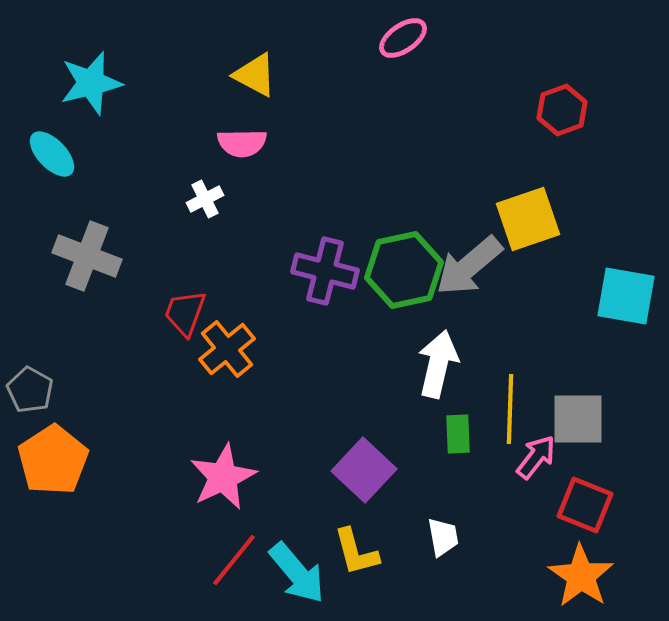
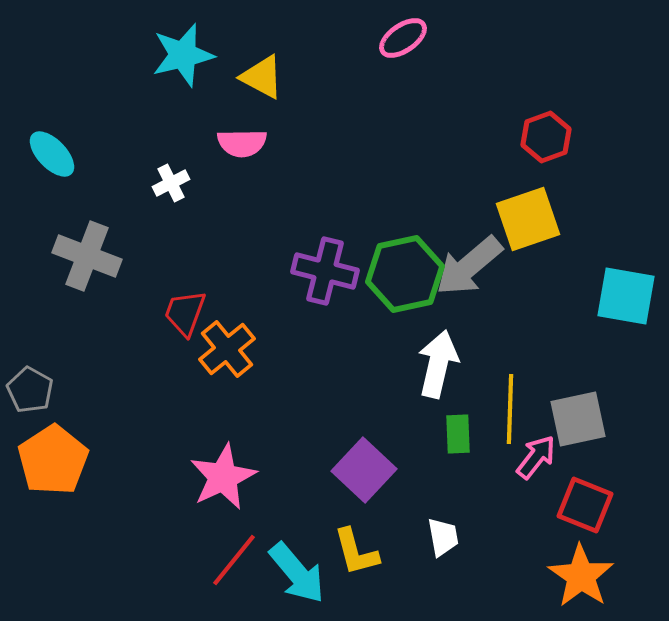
yellow triangle: moved 7 px right, 2 px down
cyan star: moved 92 px right, 28 px up
red hexagon: moved 16 px left, 27 px down
white cross: moved 34 px left, 16 px up
green hexagon: moved 1 px right, 4 px down
gray square: rotated 12 degrees counterclockwise
